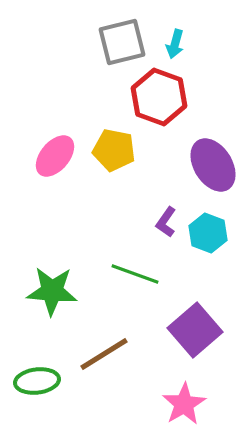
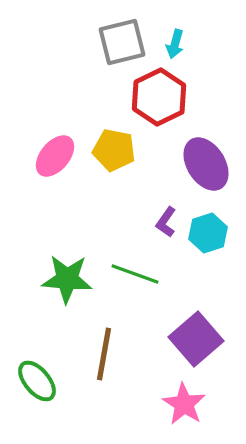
red hexagon: rotated 14 degrees clockwise
purple ellipse: moved 7 px left, 1 px up
cyan hexagon: rotated 21 degrees clockwise
green star: moved 15 px right, 12 px up
purple square: moved 1 px right, 9 px down
brown line: rotated 48 degrees counterclockwise
green ellipse: rotated 57 degrees clockwise
pink star: rotated 9 degrees counterclockwise
